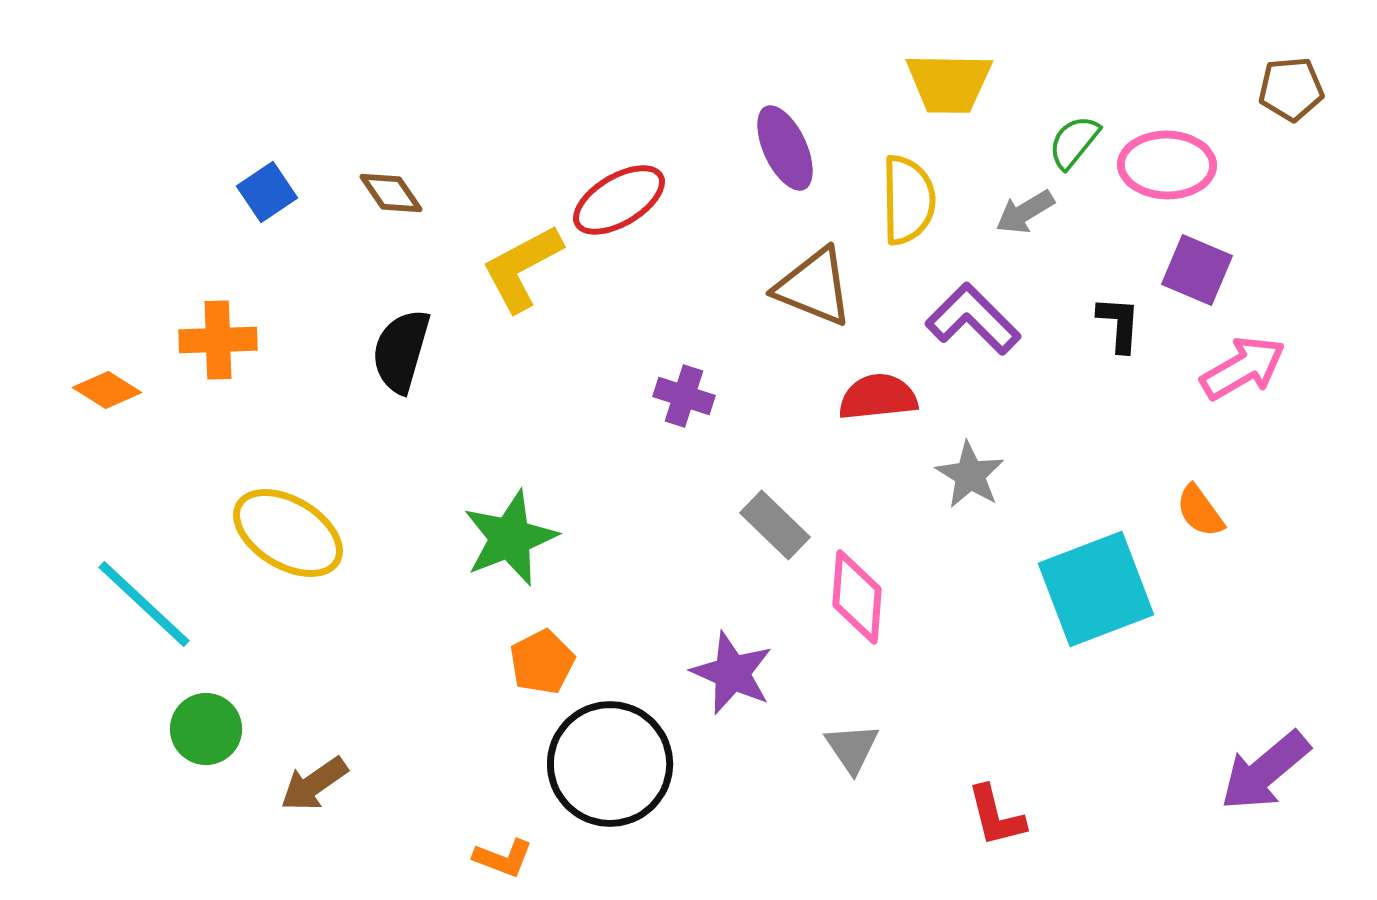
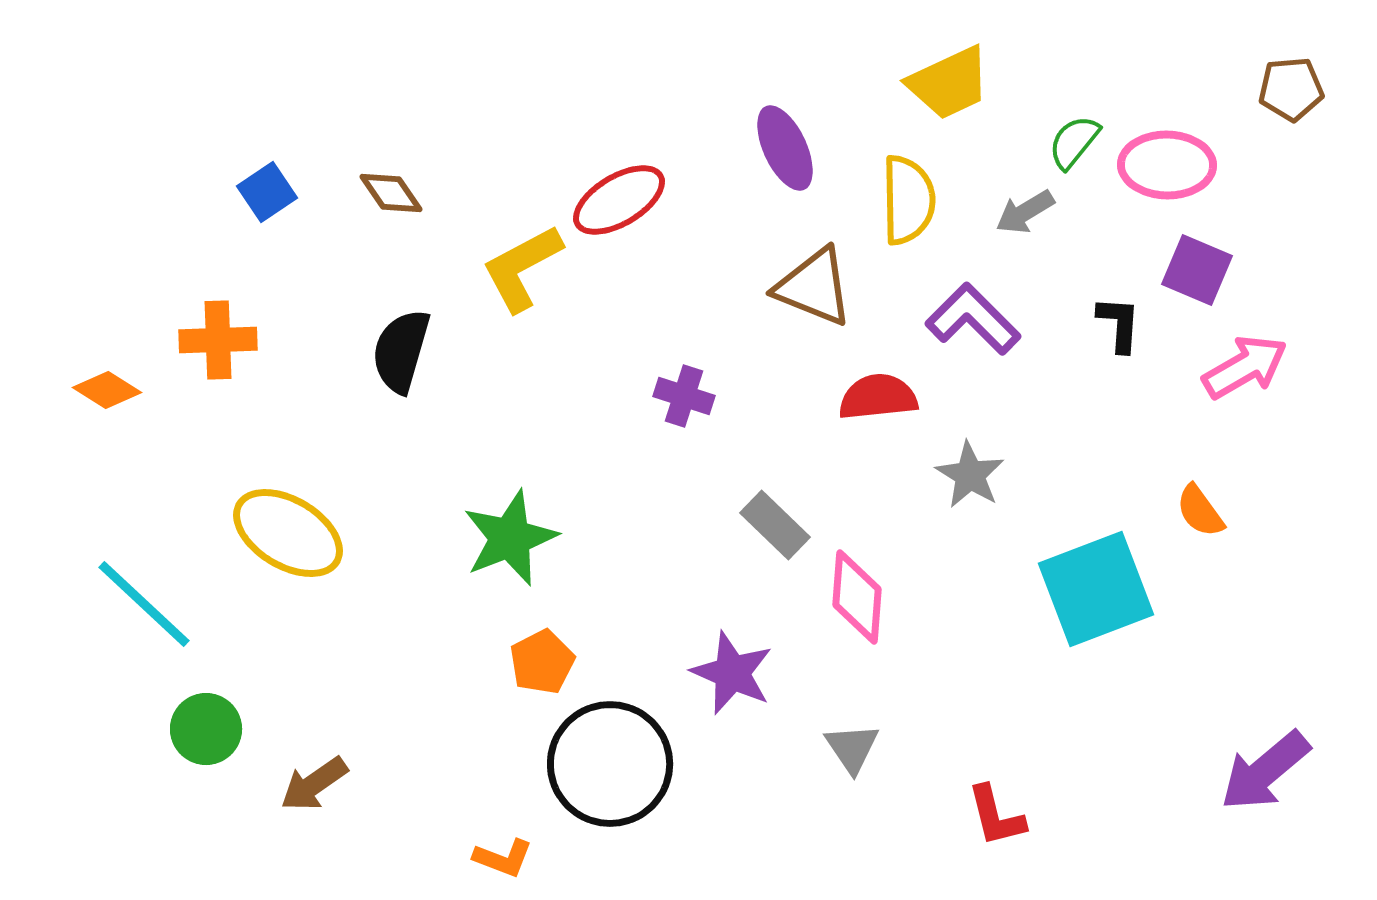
yellow trapezoid: rotated 26 degrees counterclockwise
pink arrow: moved 2 px right, 1 px up
